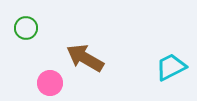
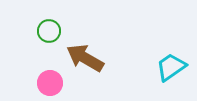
green circle: moved 23 px right, 3 px down
cyan trapezoid: rotated 8 degrees counterclockwise
